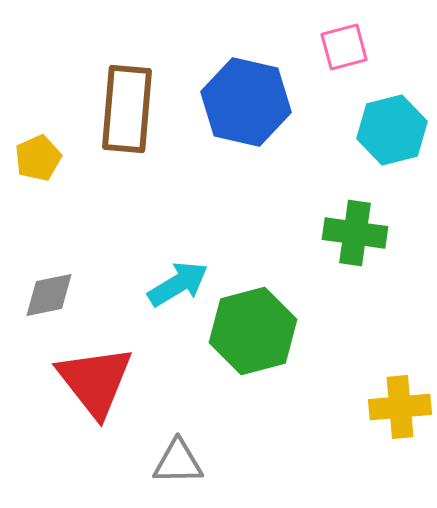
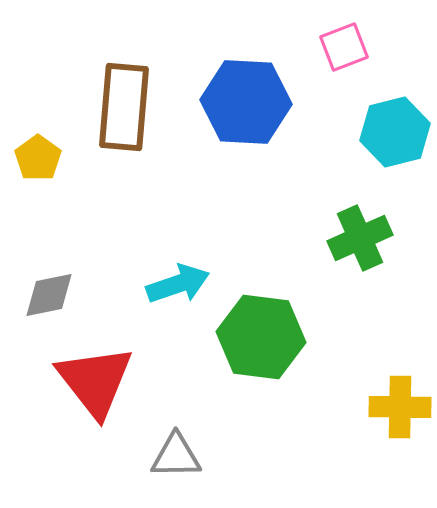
pink square: rotated 6 degrees counterclockwise
blue hexagon: rotated 10 degrees counterclockwise
brown rectangle: moved 3 px left, 2 px up
cyan hexagon: moved 3 px right, 2 px down
yellow pentagon: rotated 12 degrees counterclockwise
green cross: moved 5 px right, 5 px down; rotated 32 degrees counterclockwise
cyan arrow: rotated 12 degrees clockwise
green hexagon: moved 8 px right, 6 px down; rotated 22 degrees clockwise
yellow cross: rotated 6 degrees clockwise
gray triangle: moved 2 px left, 6 px up
